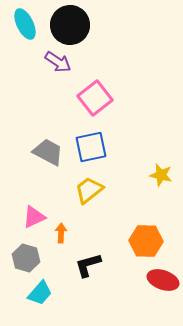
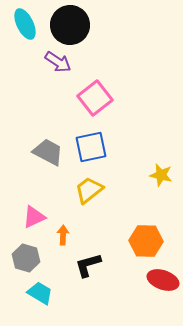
orange arrow: moved 2 px right, 2 px down
cyan trapezoid: rotated 100 degrees counterclockwise
